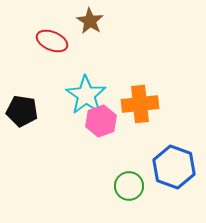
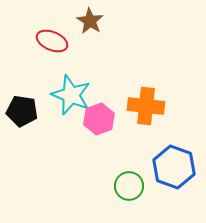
cyan star: moved 15 px left; rotated 12 degrees counterclockwise
orange cross: moved 6 px right, 2 px down; rotated 12 degrees clockwise
pink hexagon: moved 2 px left, 2 px up
